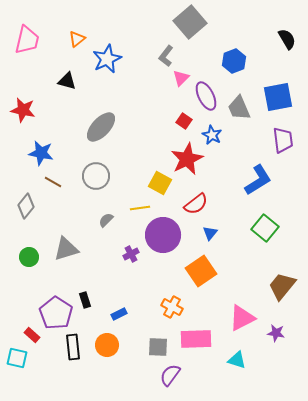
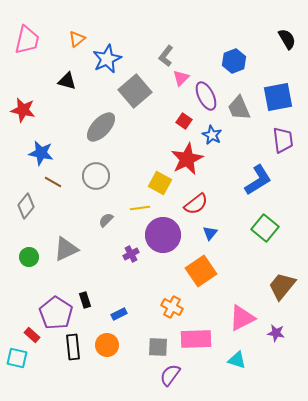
gray square at (190, 22): moved 55 px left, 69 px down
gray triangle at (66, 249): rotated 8 degrees counterclockwise
